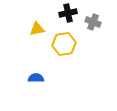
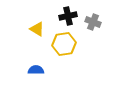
black cross: moved 3 px down
yellow triangle: rotated 42 degrees clockwise
blue semicircle: moved 8 px up
